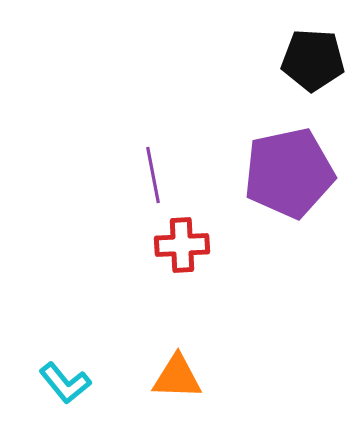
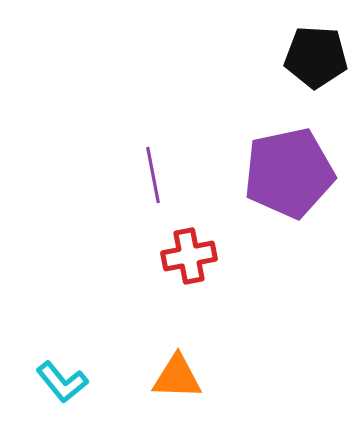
black pentagon: moved 3 px right, 3 px up
red cross: moved 7 px right, 11 px down; rotated 8 degrees counterclockwise
cyan L-shape: moved 3 px left, 1 px up
